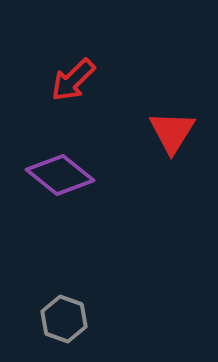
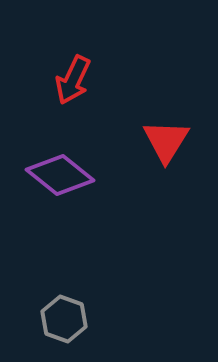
red arrow: rotated 21 degrees counterclockwise
red triangle: moved 6 px left, 9 px down
